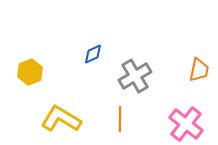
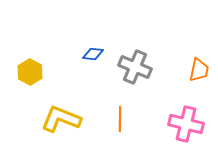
blue diamond: rotated 30 degrees clockwise
yellow hexagon: rotated 10 degrees counterclockwise
gray cross: moved 9 px up; rotated 36 degrees counterclockwise
yellow L-shape: rotated 9 degrees counterclockwise
pink cross: rotated 24 degrees counterclockwise
